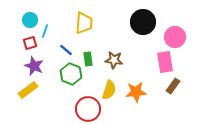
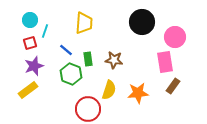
black circle: moved 1 px left
purple star: rotated 30 degrees clockwise
orange star: moved 2 px right, 1 px down
